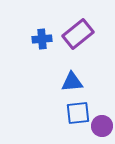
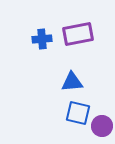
purple rectangle: rotated 28 degrees clockwise
blue square: rotated 20 degrees clockwise
